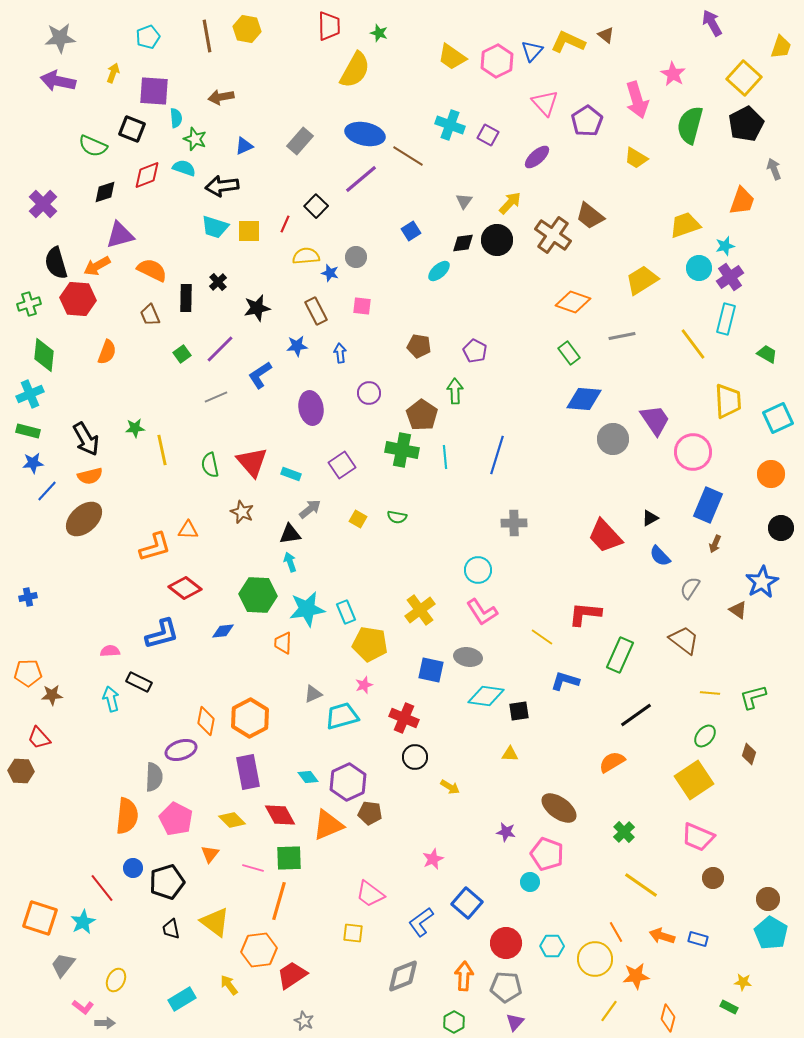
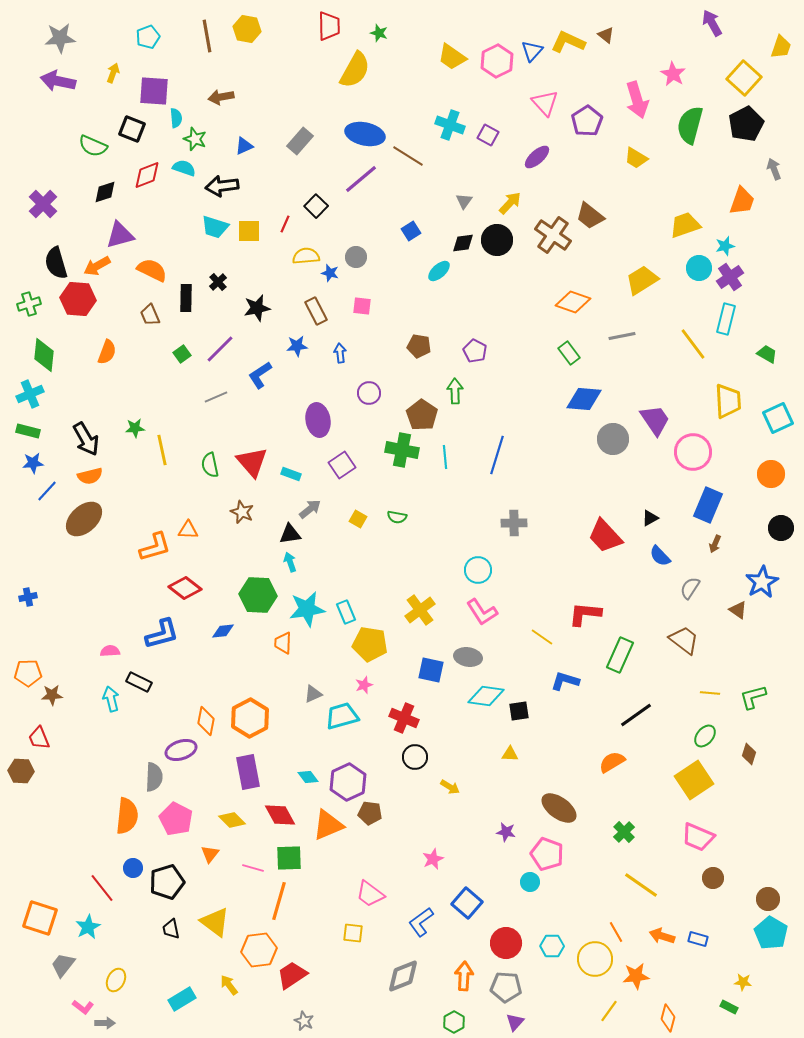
purple ellipse at (311, 408): moved 7 px right, 12 px down
red trapezoid at (39, 738): rotated 20 degrees clockwise
cyan star at (83, 922): moved 5 px right, 5 px down
